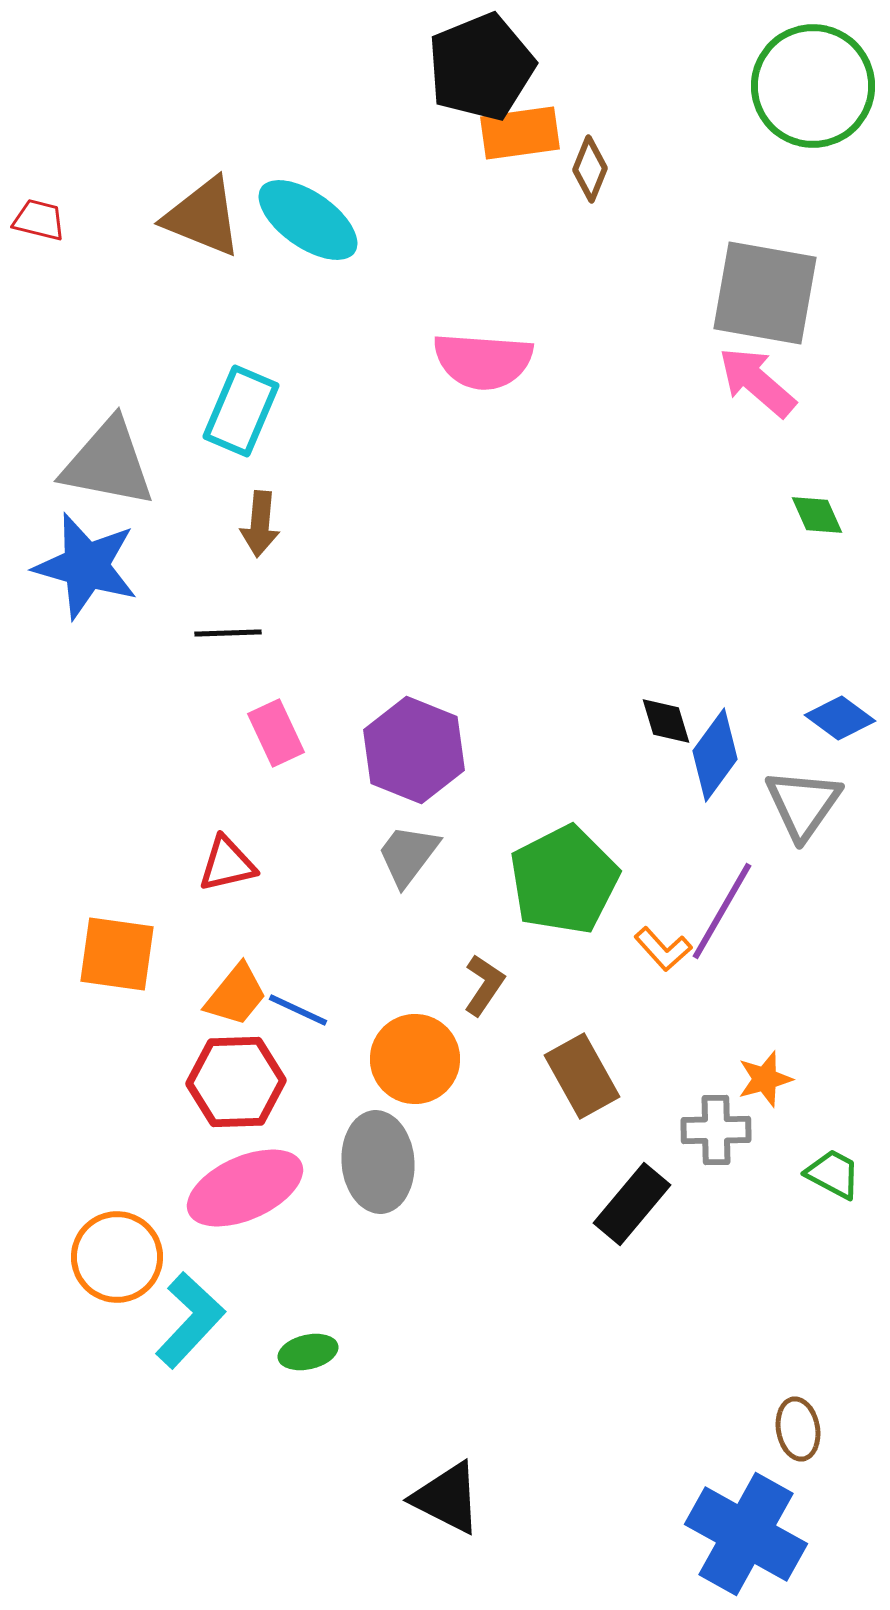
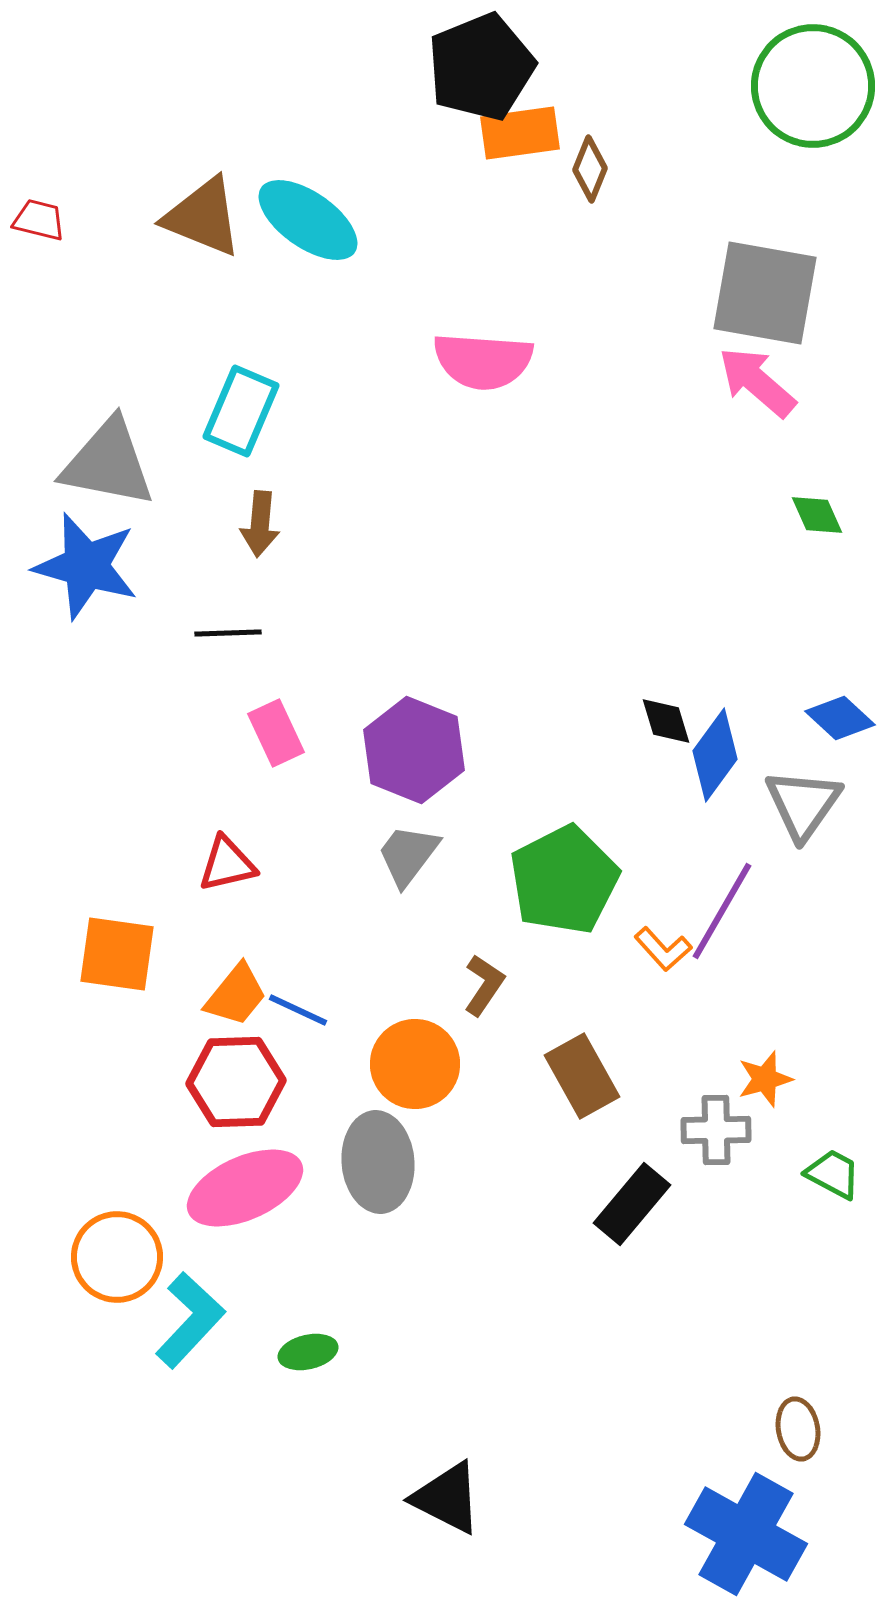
blue diamond at (840, 718): rotated 6 degrees clockwise
orange circle at (415, 1059): moved 5 px down
